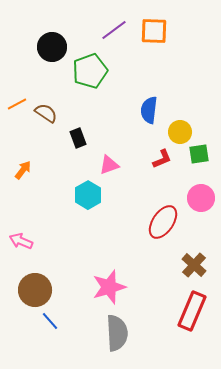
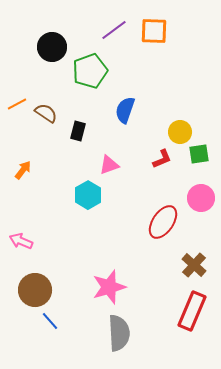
blue semicircle: moved 24 px left; rotated 12 degrees clockwise
black rectangle: moved 7 px up; rotated 36 degrees clockwise
gray semicircle: moved 2 px right
